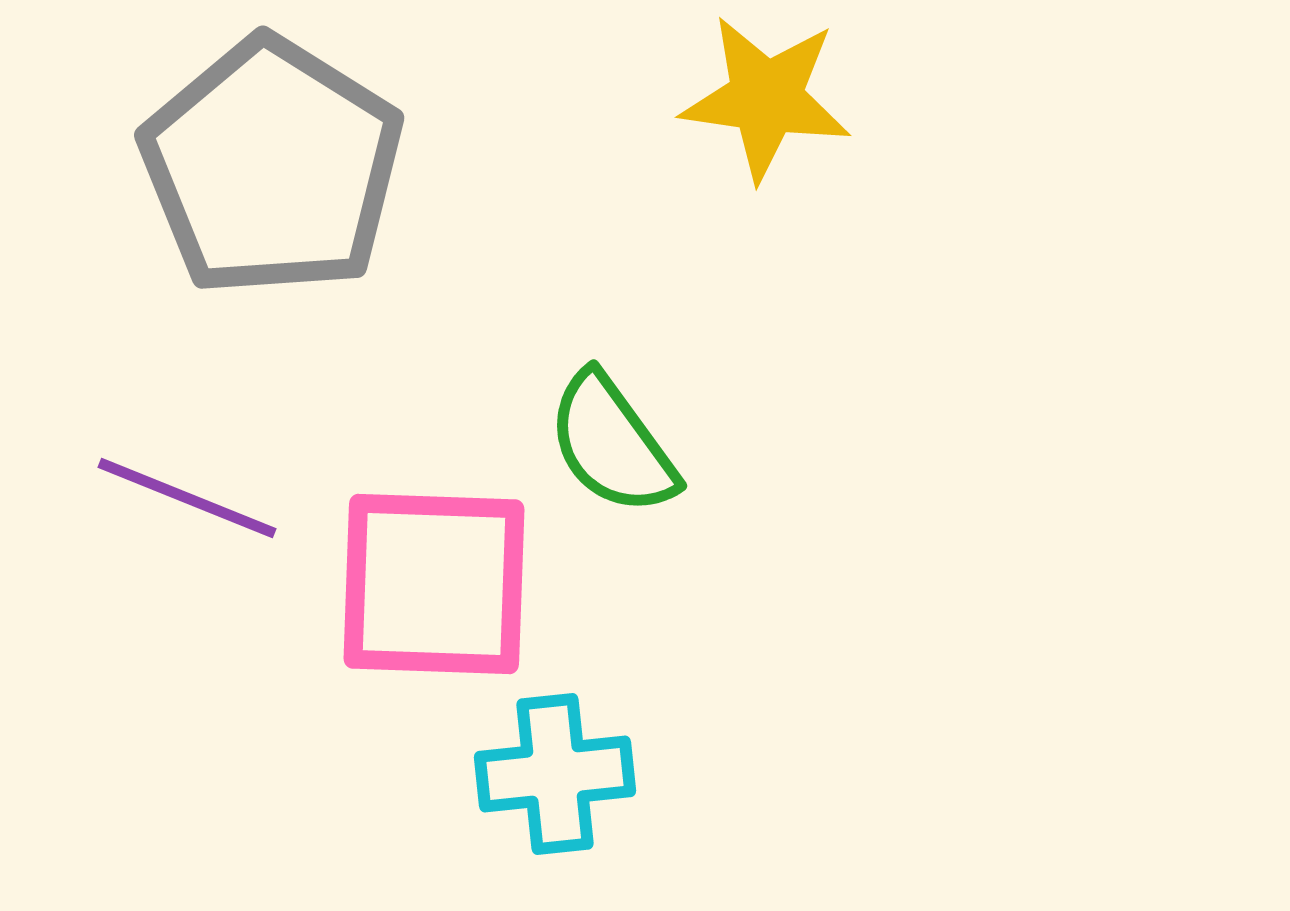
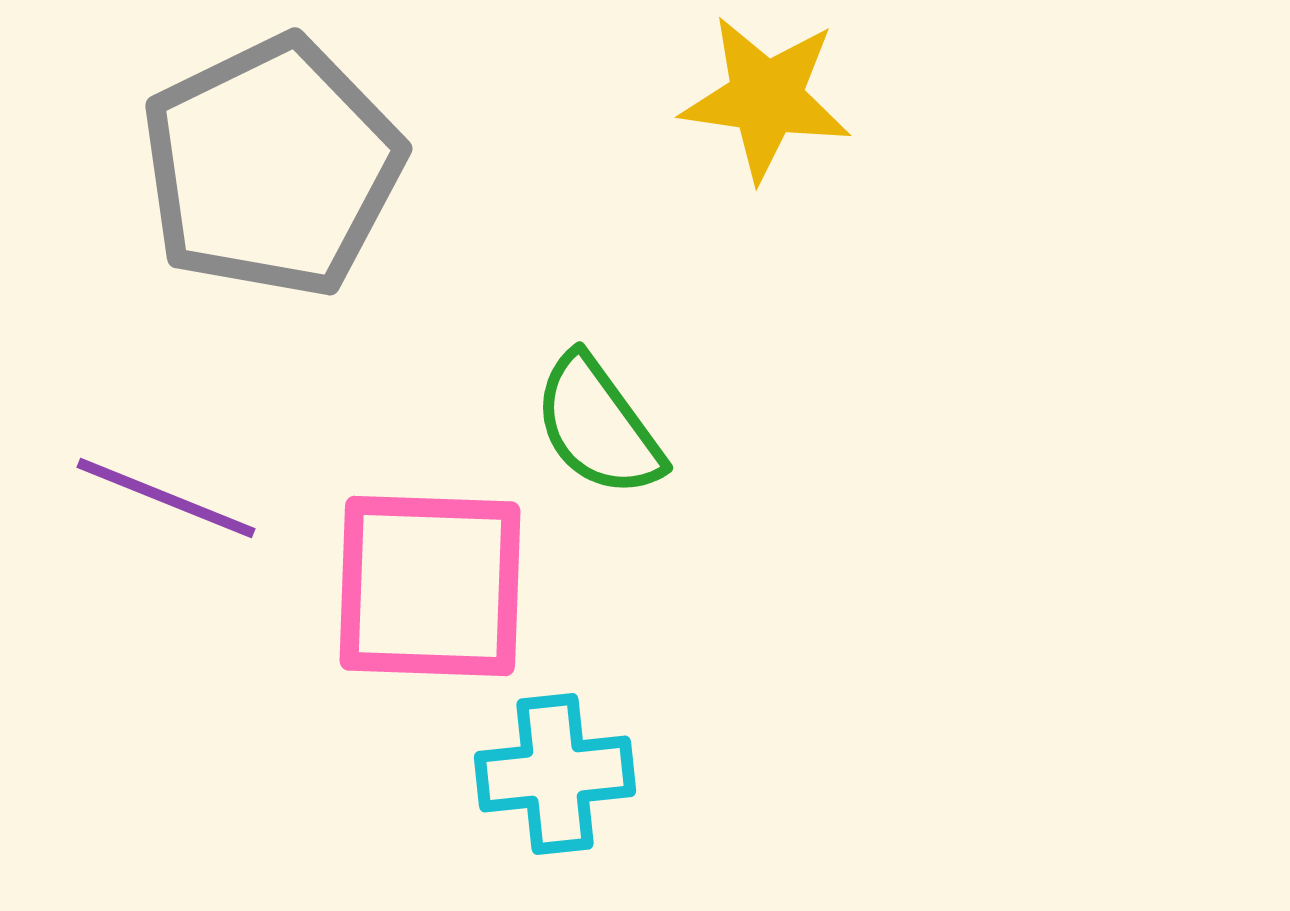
gray pentagon: rotated 14 degrees clockwise
green semicircle: moved 14 px left, 18 px up
purple line: moved 21 px left
pink square: moved 4 px left, 2 px down
